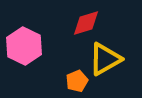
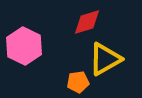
red diamond: moved 1 px right, 1 px up
orange pentagon: moved 1 px right, 1 px down; rotated 15 degrees clockwise
